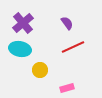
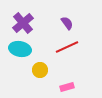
red line: moved 6 px left
pink rectangle: moved 1 px up
